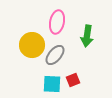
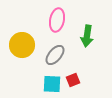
pink ellipse: moved 2 px up
yellow circle: moved 10 px left
